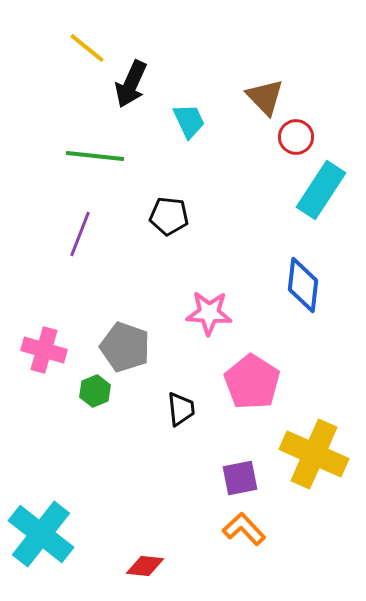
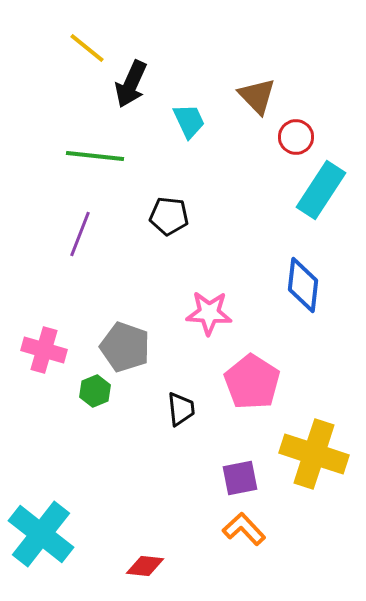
brown triangle: moved 8 px left, 1 px up
yellow cross: rotated 6 degrees counterclockwise
